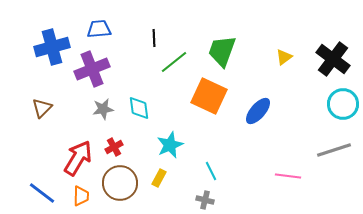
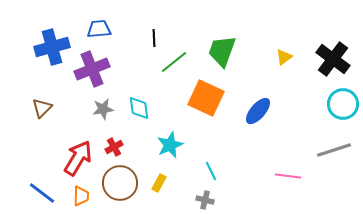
orange square: moved 3 px left, 2 px down
yellow rectangle: moved 5 px down
